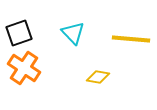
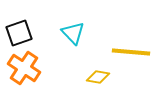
yellow line: moved 13 px down
